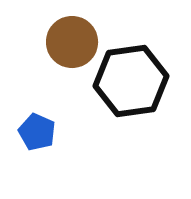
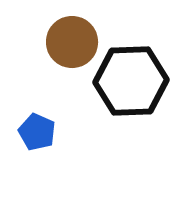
black hexagon: rotated 6 degrees clockwise
